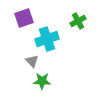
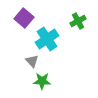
purple square: rotated 30 degrees counterclockwise
cyan cross: rotated 15 degrees counterclockwise
